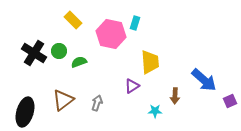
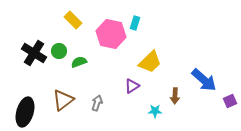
yellow trapezoid: rotated 50 degrees clockwise
